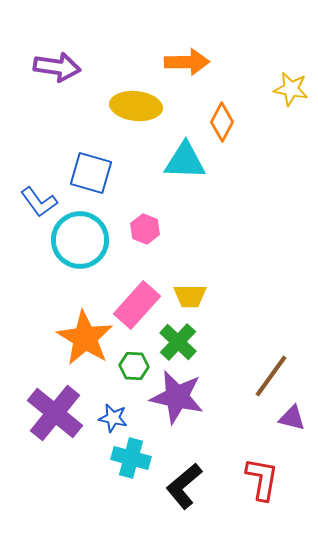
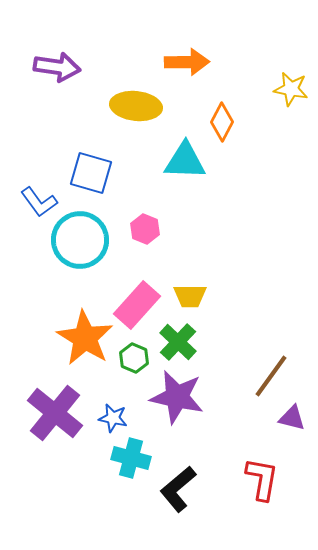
green hexagon: moved 8 px up; rotated 20 degrees clockwise
black L-shape: moved 6 px left, 3 px down
